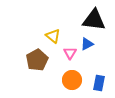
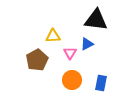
black triangle: moved 2 px right
yellow triangle: rotated 42 degrees counterclockwise
blue rectangle: moved 2 px right
